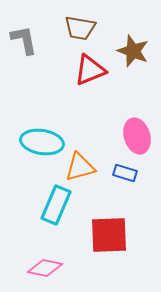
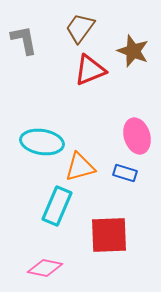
brown trapezoid: rotated 116 degrees clockwise
cyan rectangle: moved 1 px right, 1 px down
